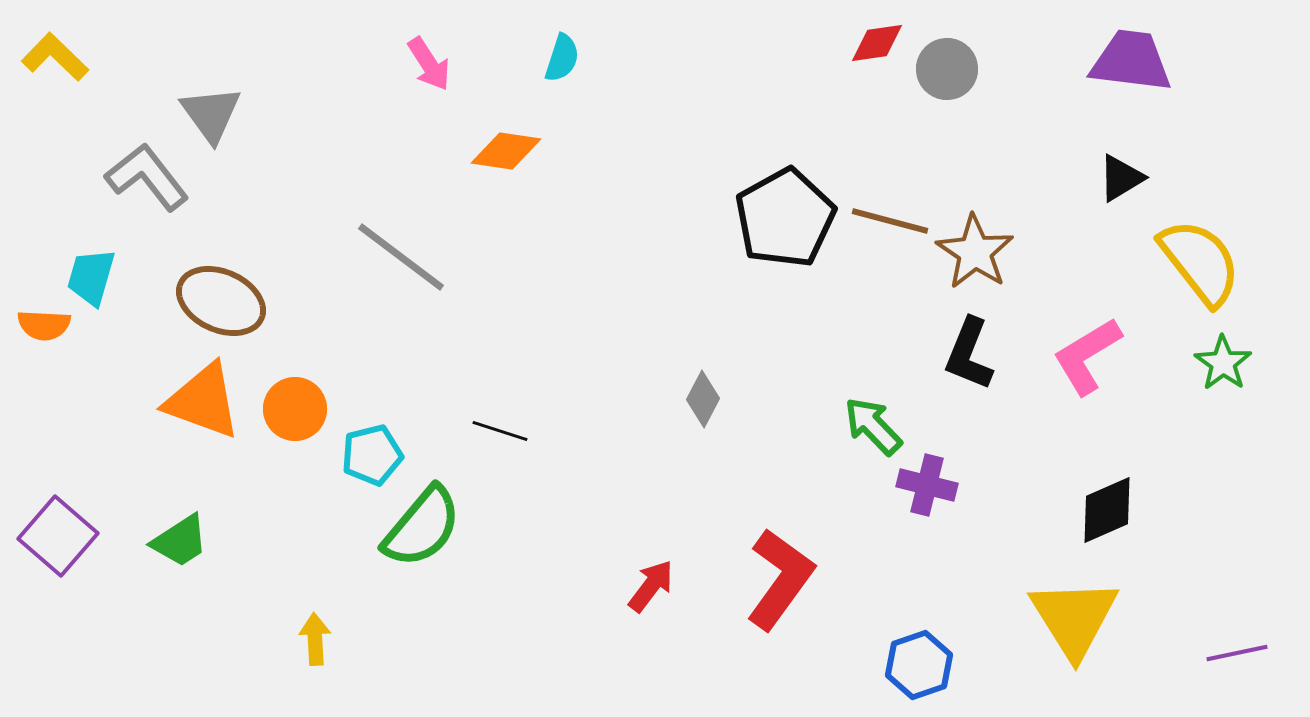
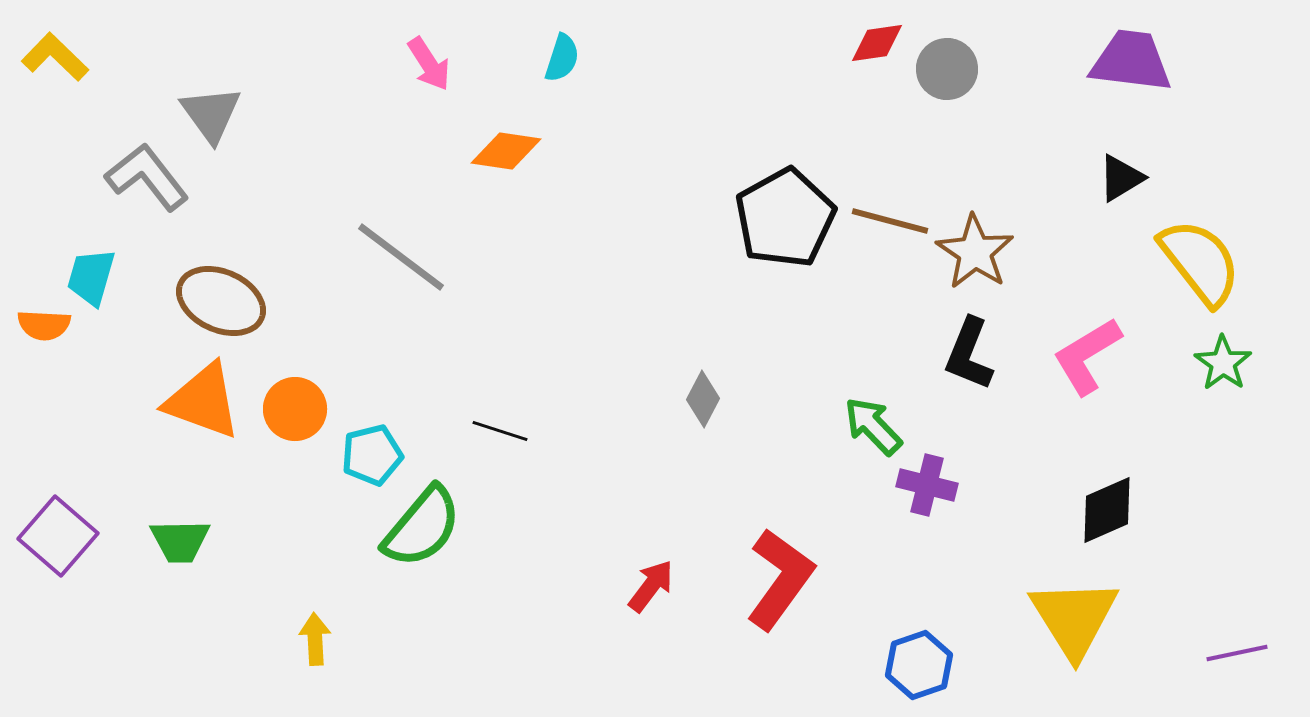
green trapezoid: rotated 32 degrees clockwise
